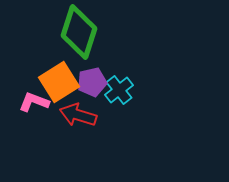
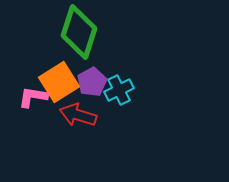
purple pentagon: rotated 16 degrees counterclockwise
cyan cross: rotated 12 degrees clockwise
pink L-shape: moved 1 px left, 5 px up; rotated 12 degrees counterclockwise
